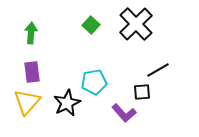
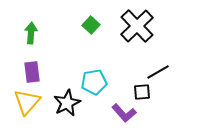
black cross: moved 1 px right, 2 px down
black line: moved 2 px down
